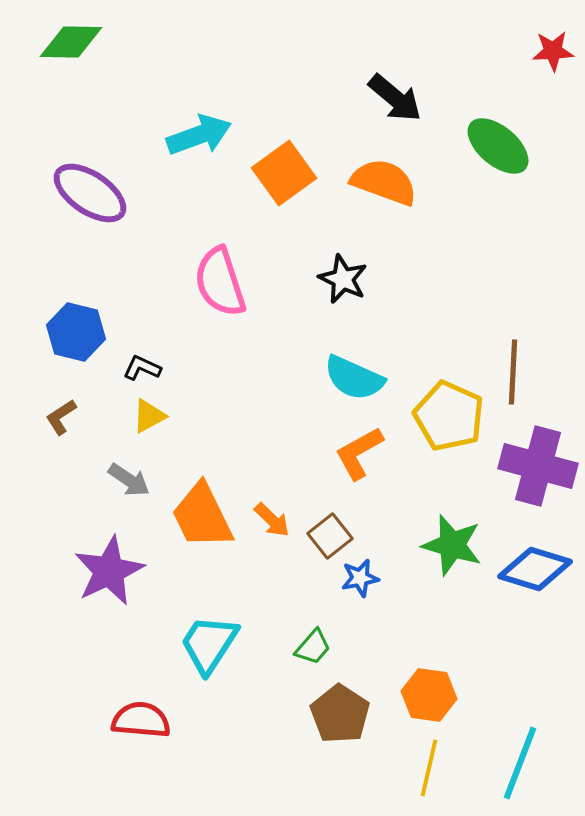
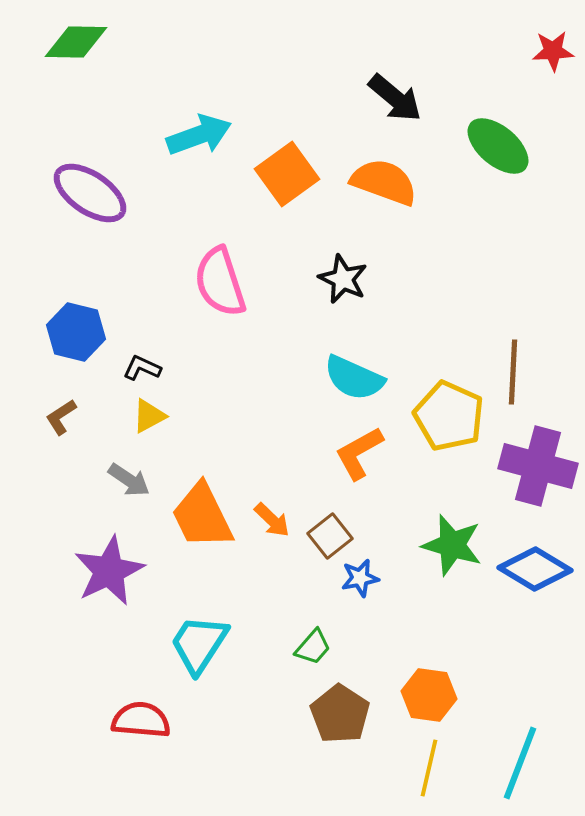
green diamond: moved 5 px right
orange square: moved 3 px right, 1 px down
blue diamond: rotated 14 degrees clockwise
cyan trapezoid: moved 10 px left
